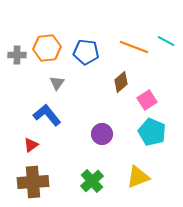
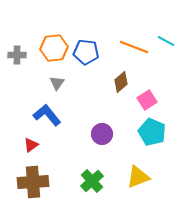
orange hexagon: moved 7 px right
